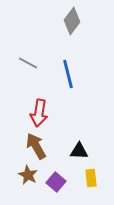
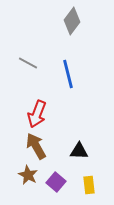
red arrow: moved 2 px left, 1 px down; rotated 12 degrees clockwise
yellow rectangle: moved 2 px left, 7 px down
